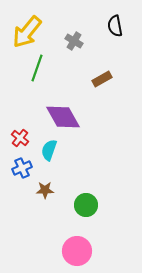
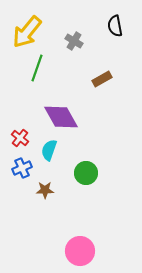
purple diamond: moved 2 px left
green circle: moved 32 px up
pink circle: moved 3 px right
